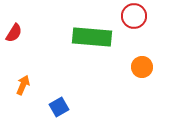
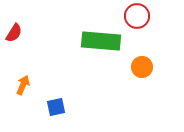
red circle: moved 3 px right
green rectangle: moved 9 px right, 4 px down
blue square: moved 3 px left; rotated 18 degrees clockwise
